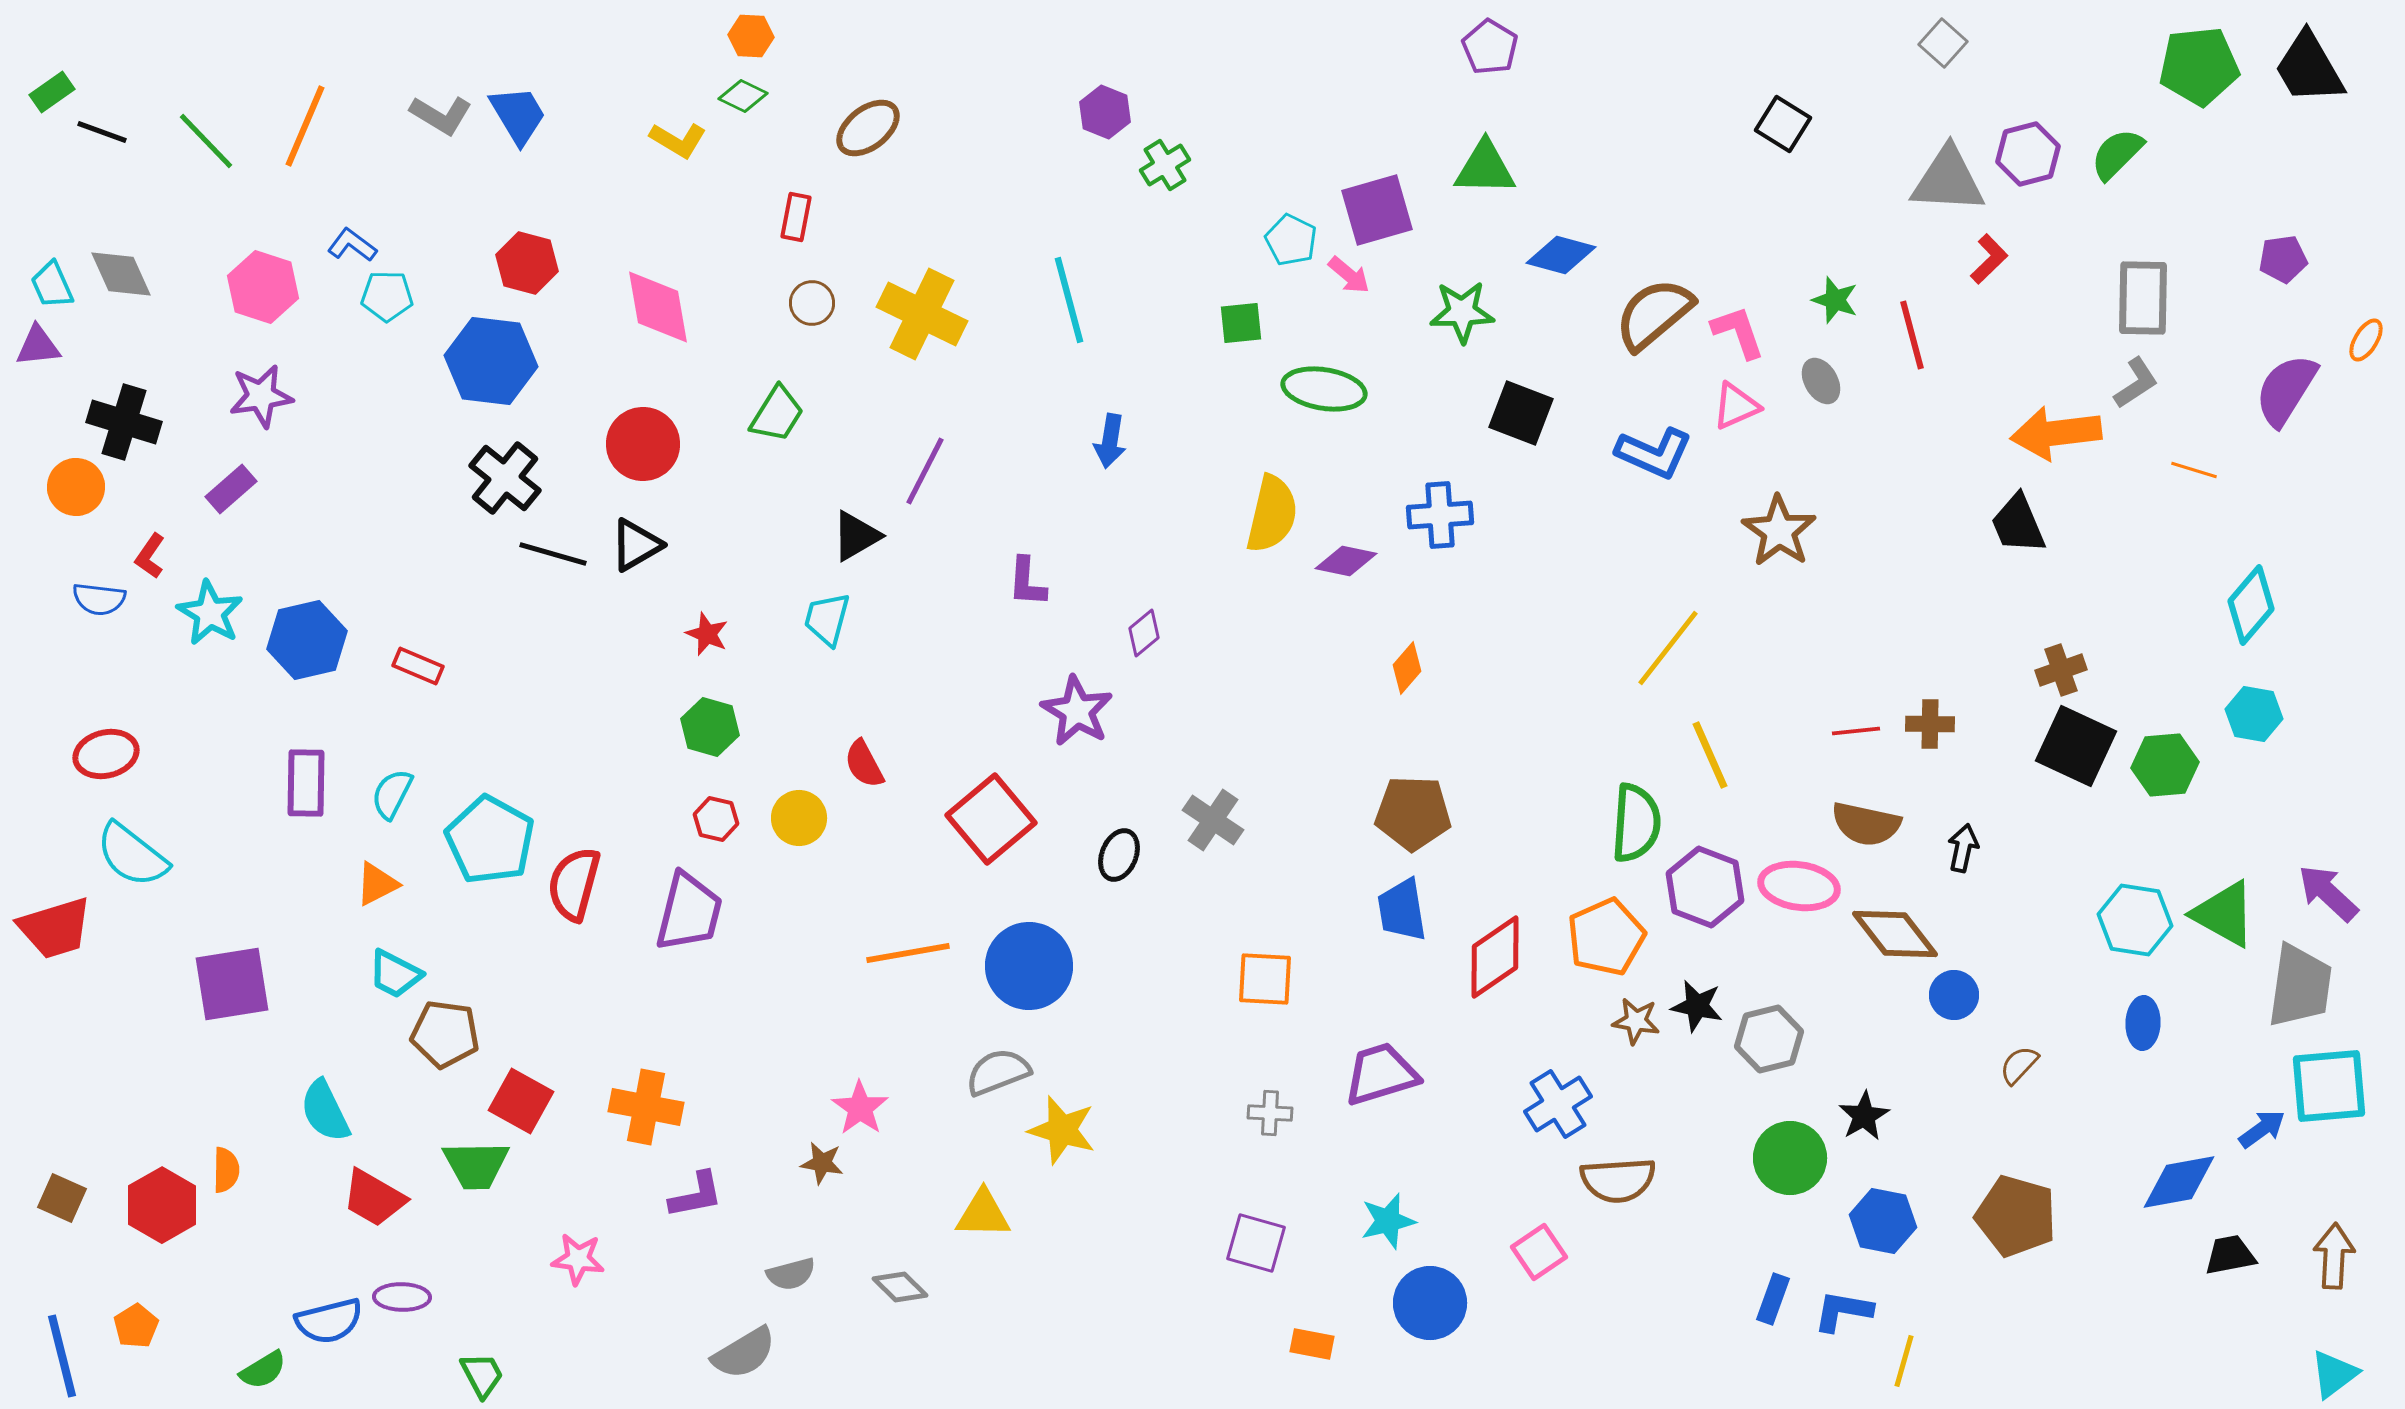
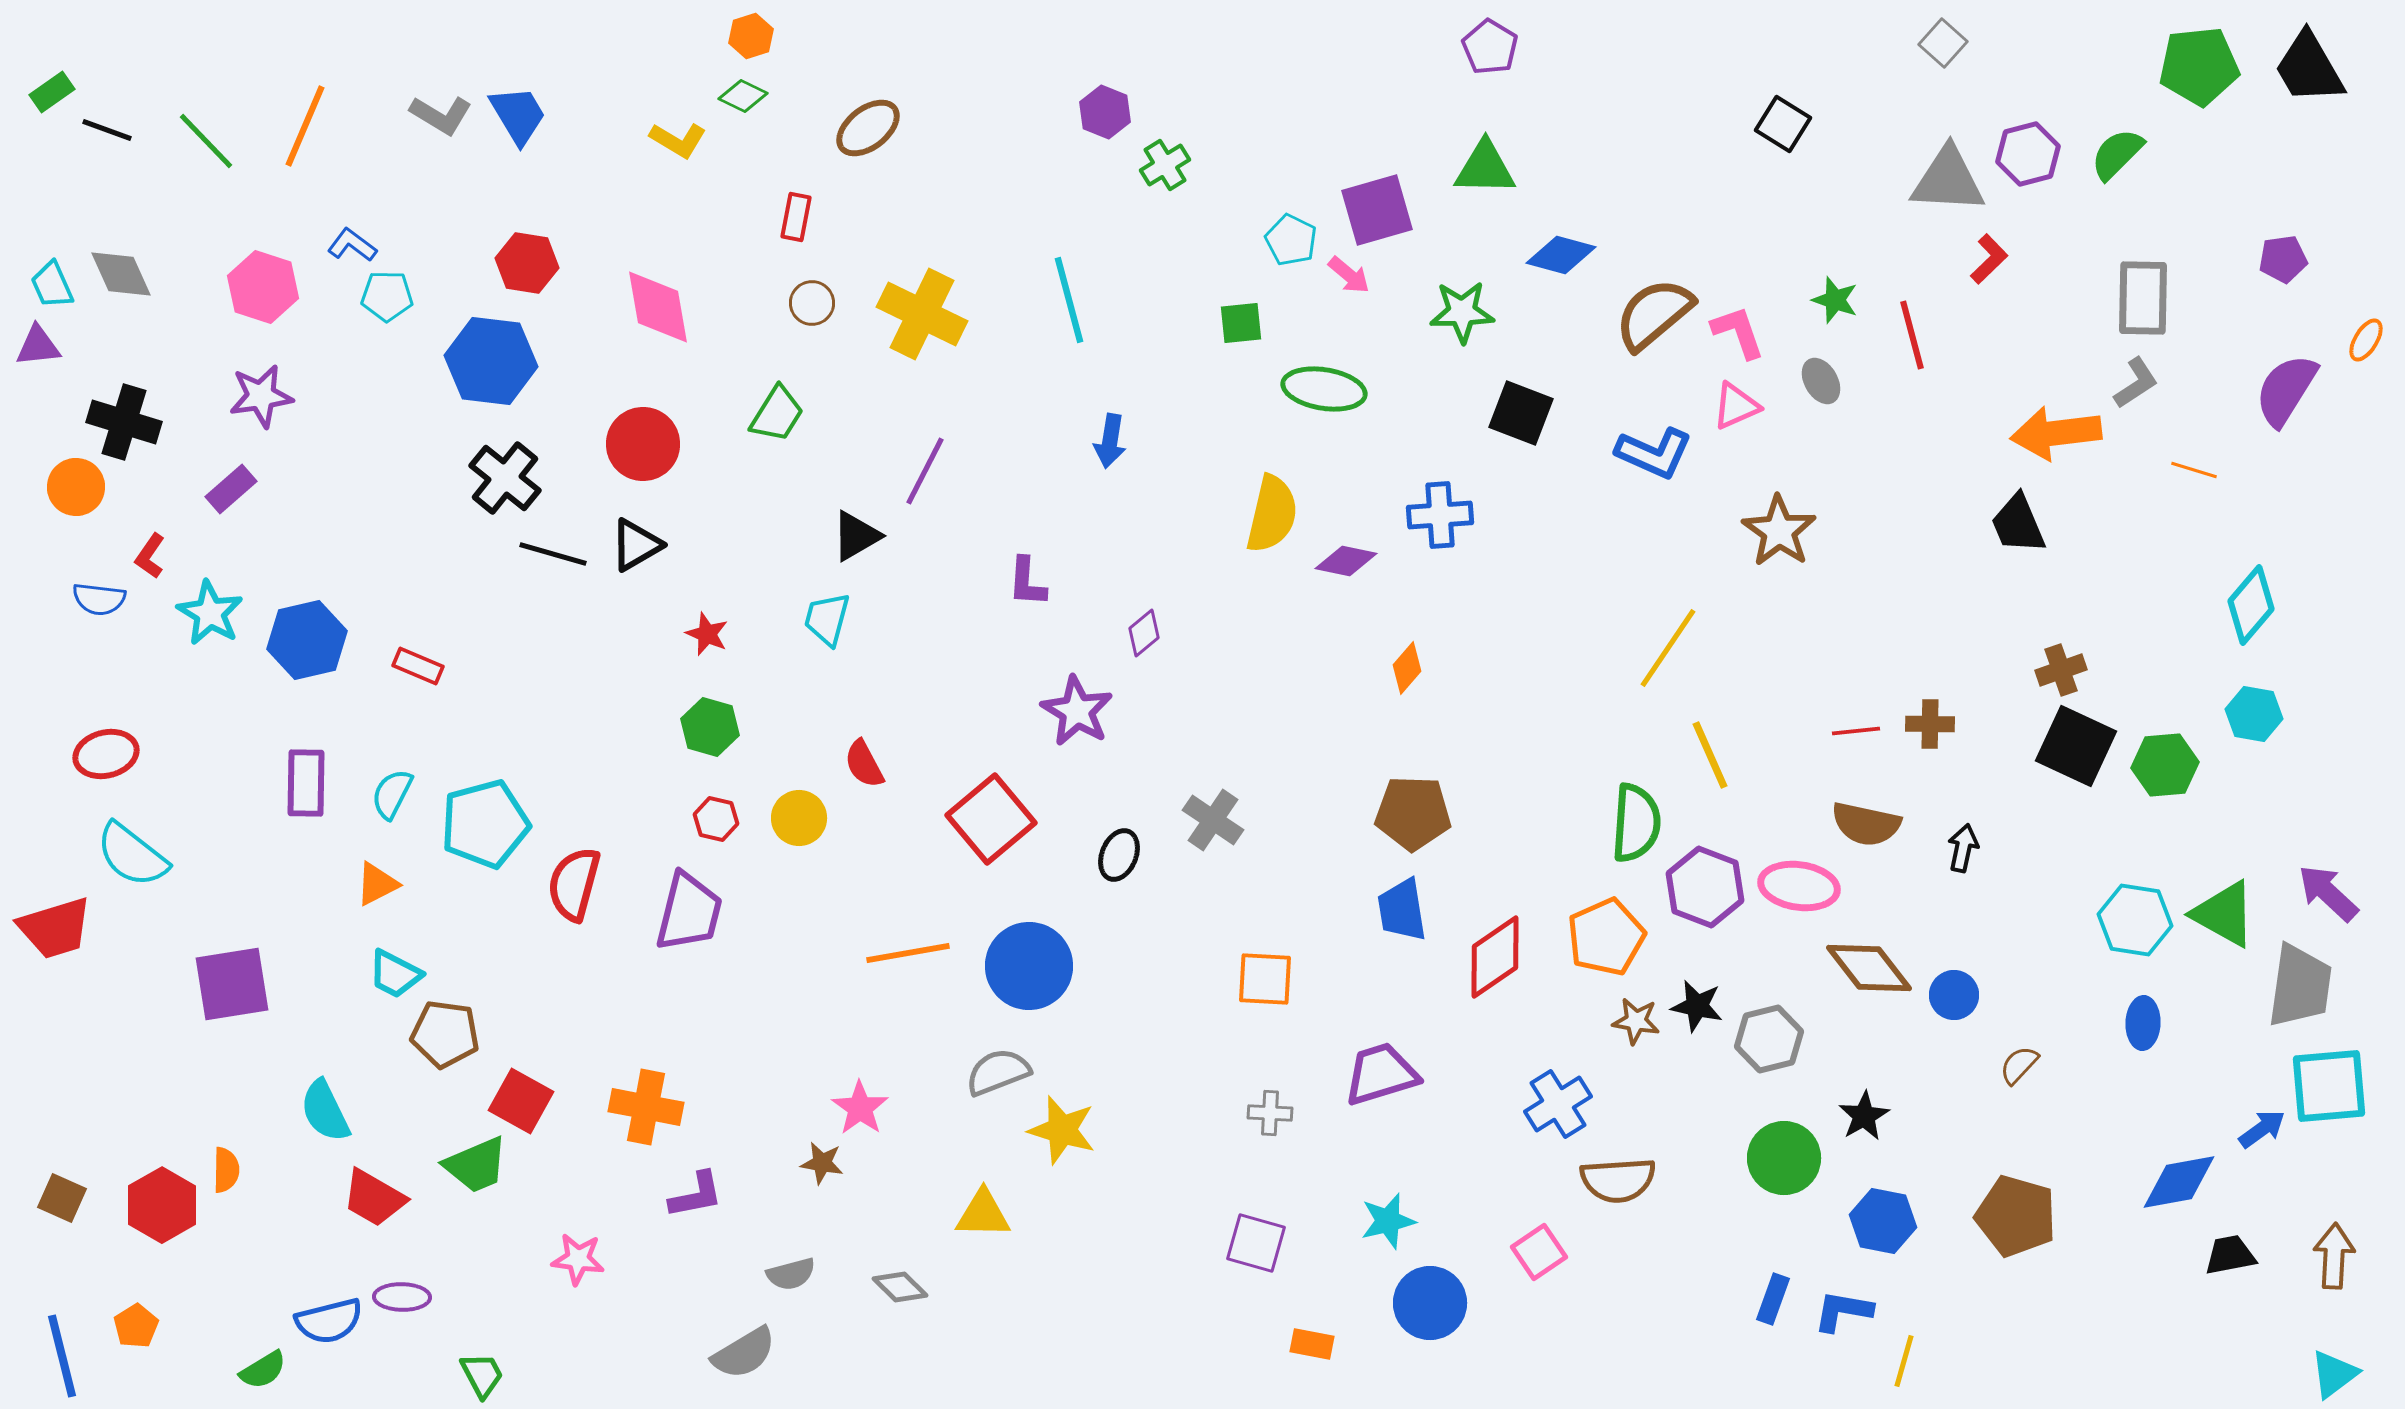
orange hexagon at (751, 36): rotated 21 degrees counterclockwise
black line at (102, 132): moved 5 px right, 2 px up
red hexagon at (527, 263): rotated 6 degrees counterclockwise
yellow line at (1668, 648): rotated 4 degrees counterclockwise
cyan pentagon at (490, 840): moved 5 px left, 16 px up; rotated 28 degrees clockwise
brown diamond at (1895, 934): moved 26 px left, 34 px down
green circle at (1790, 1158): moved 6 px left
green trapezoid at (476, 1165): rotated 22 degrees counterclockwise
